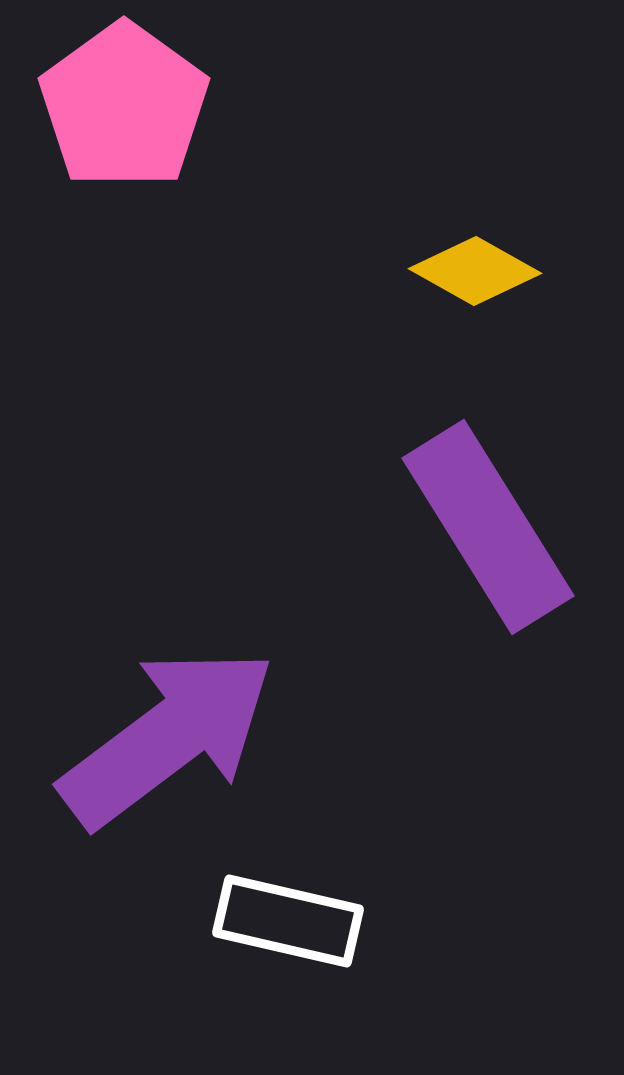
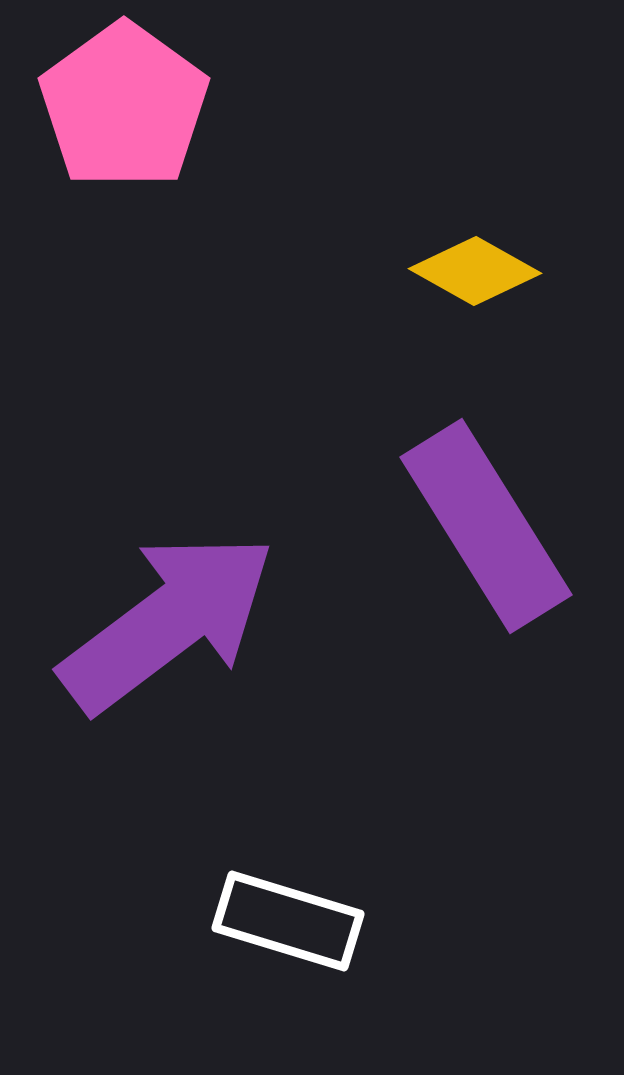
purple rectangle: moved 2 px left, 1 px up
purple arrow: moved 115 px up
white rectangle: rotated 4 degrees clockwise
